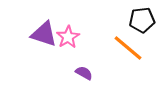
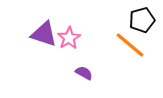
black pentagon: rotated 10 degrees counterclockwise
pink star: moved 1 px right, 1 px down
orange line: moved 2 px right, 3 px up
